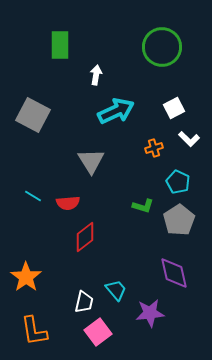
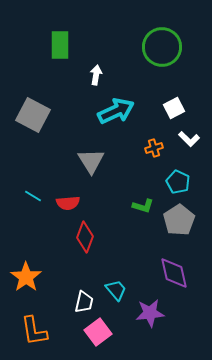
red diamond: rotated 32 degrees counterclockwise
